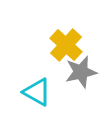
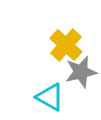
cyan triangle: moved 13 px right, 5 px down
